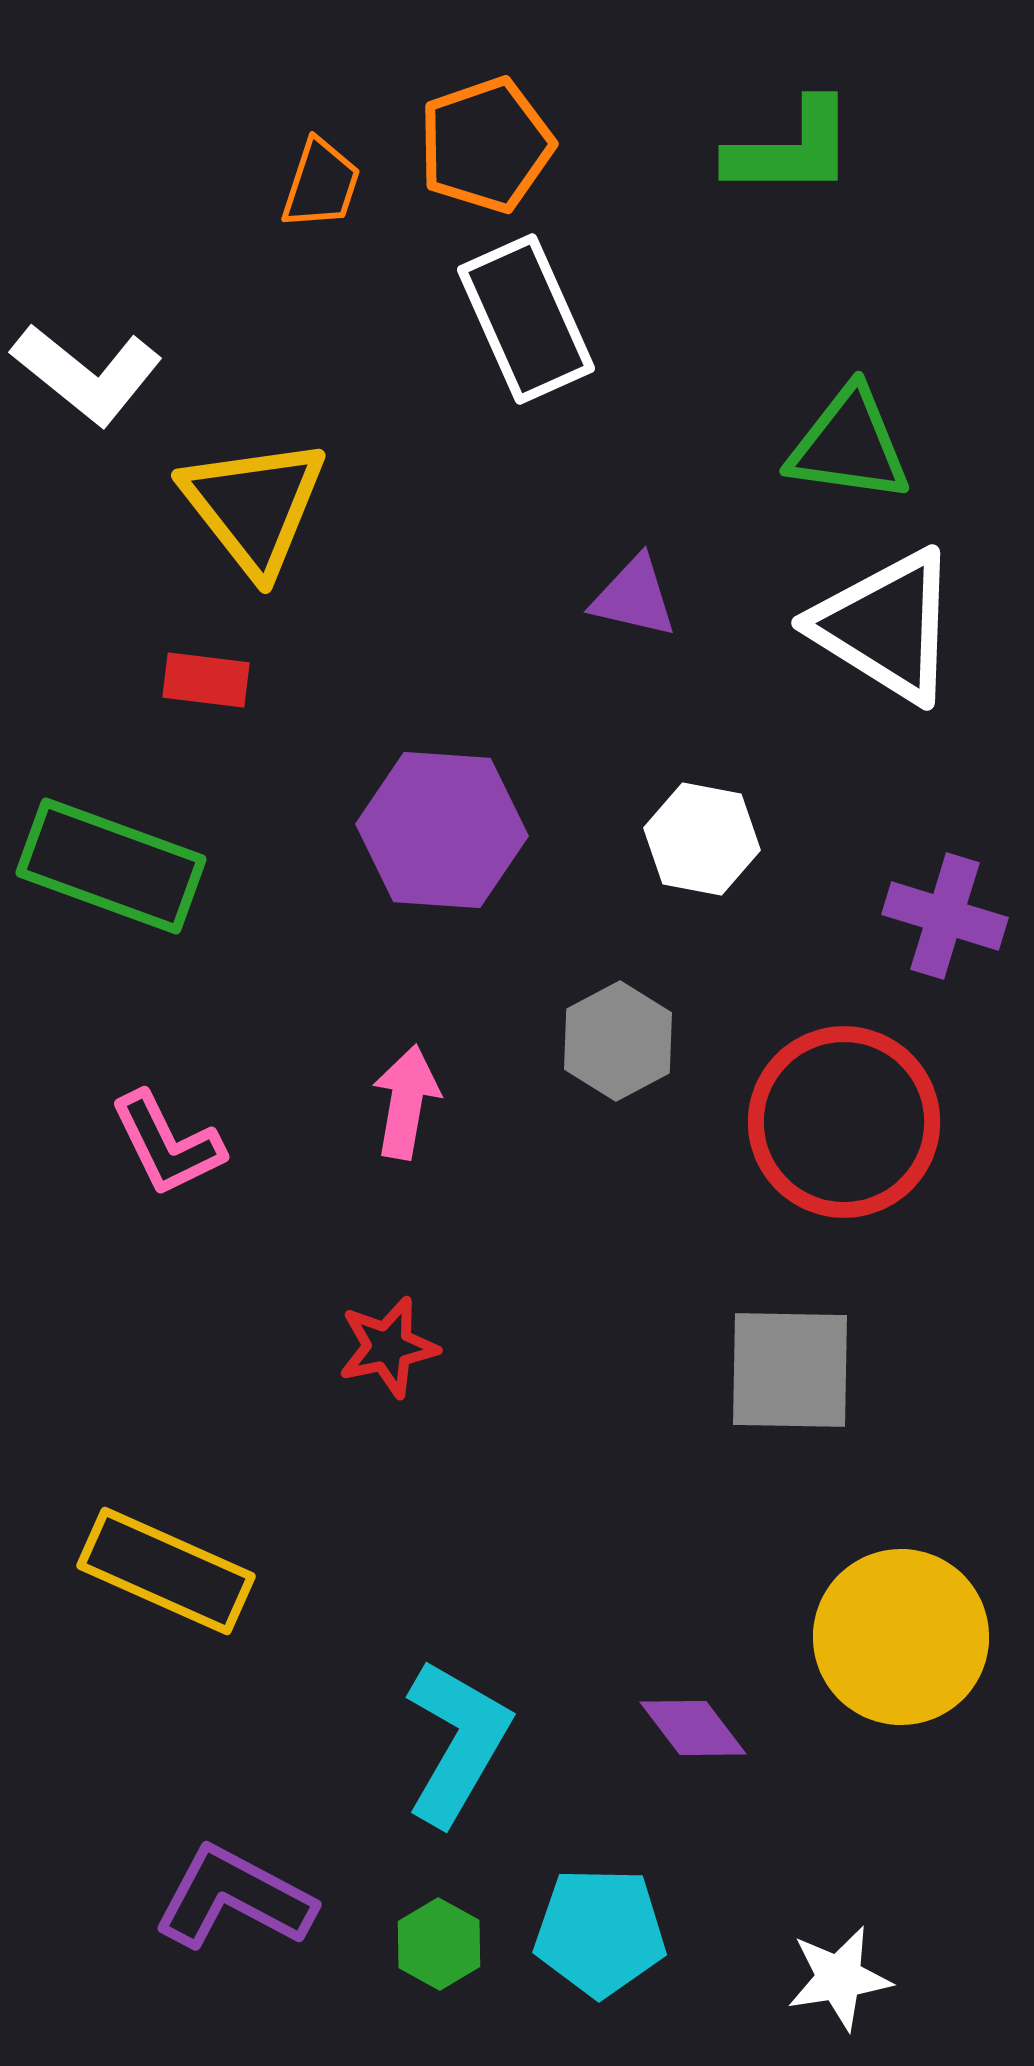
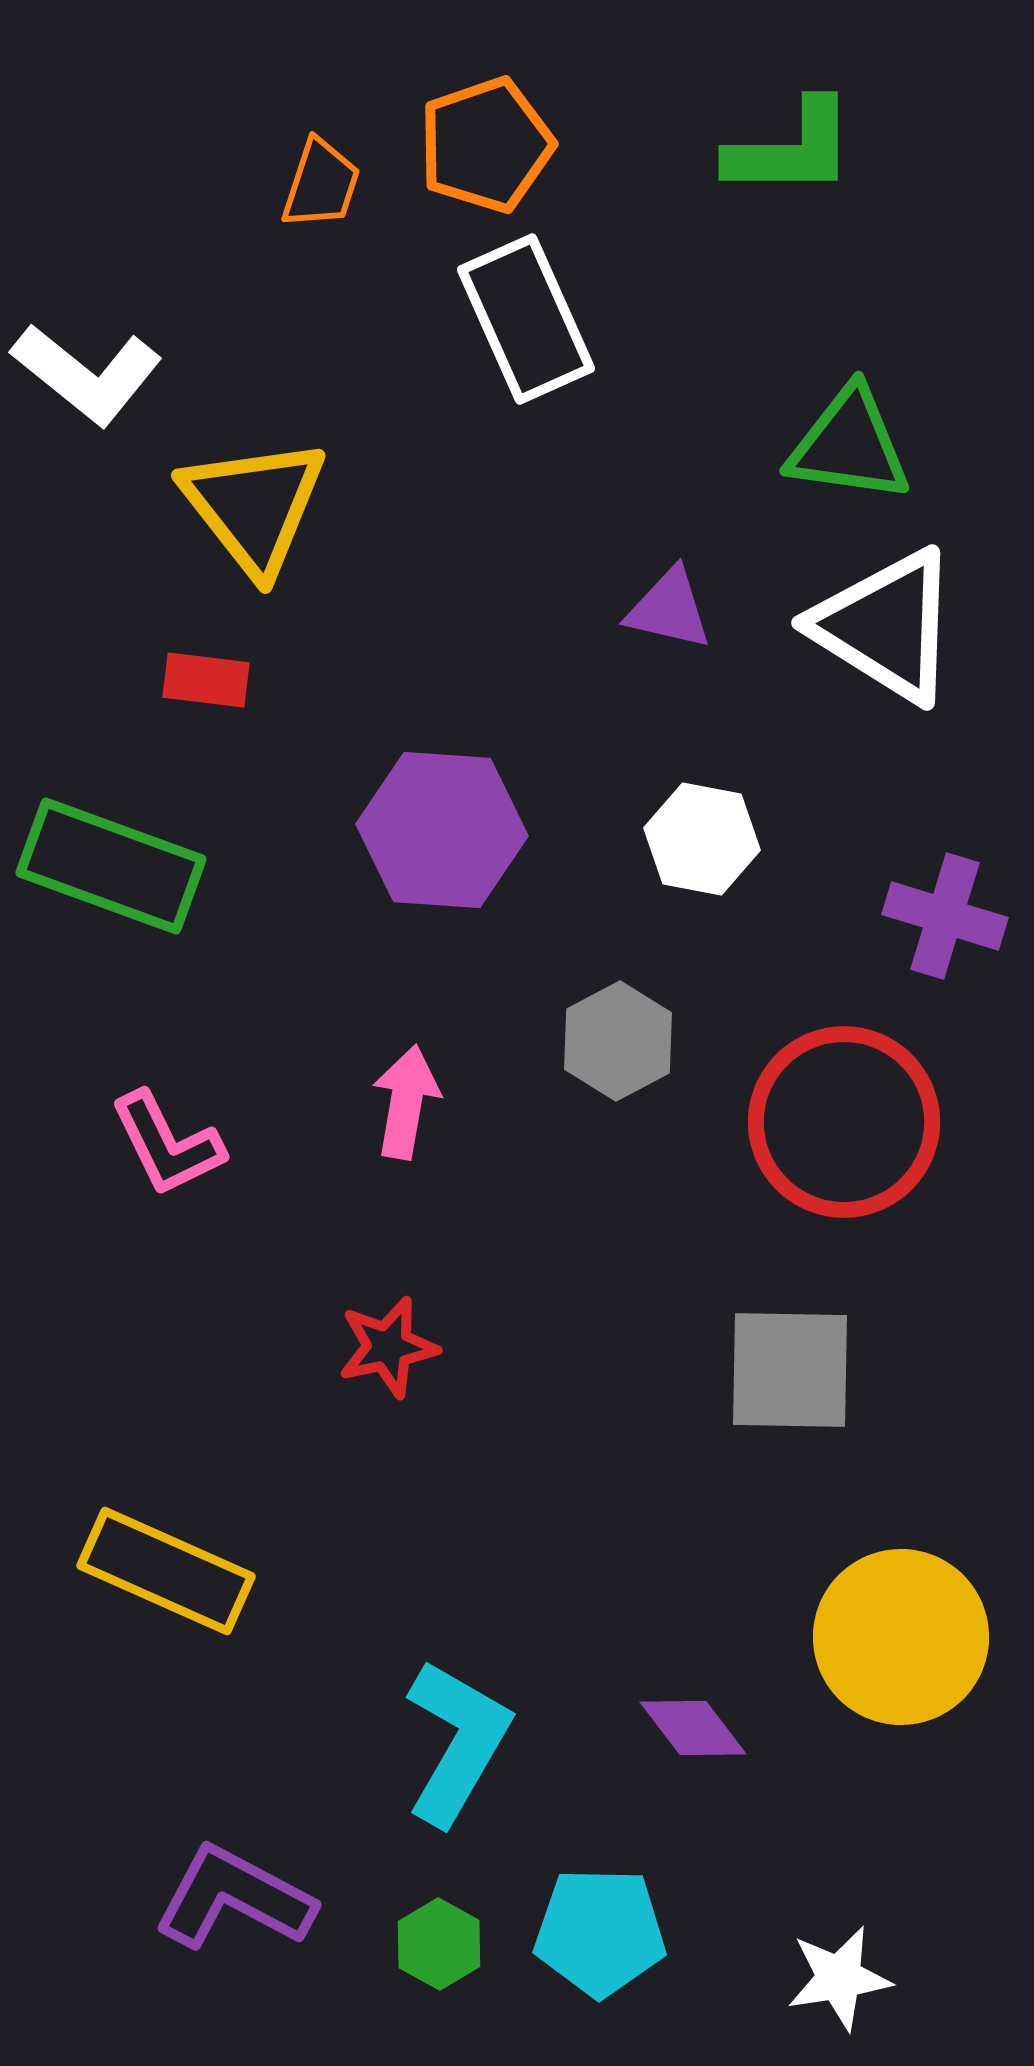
purple triangle: moved 35 px right, 12 px down
